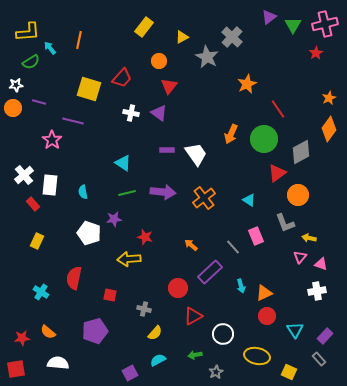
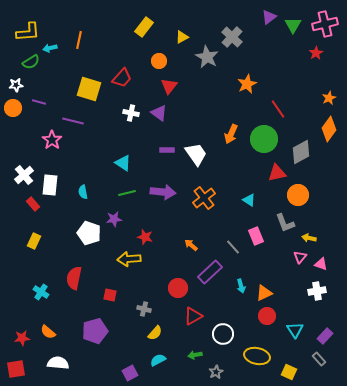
cyan arrow at (50, 48): rotated 64 degrees counterclockwise
red triangle at (277, 173): rotated 24 degrees clockwise
yellow rectangle at (37, 241): moved 3 px left
